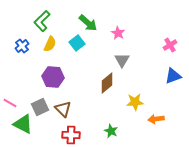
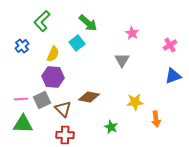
pink star: moved 14 px right
yellow semicircle: moved 3 px right, 10 px down
brown diamond: moved 18 px left, 14 px down; rotated 50 degrees clockwise
pink line: moved 11 px right, 4 px up; rotated 32 degrees counterclockwise
gray square: moved 2 px right, 7 px up
orange arrow: rotated 91 degrees counterclockwise
green triangle: rotated 25 degrees counterclockwise
green star: moved 4 px up
red cross: moved 6 px left
